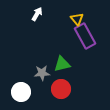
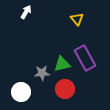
white arrow: moved 11 px left, 2 px up
purple rectangle: moved 22 px down
red circle: moved 4 px right
